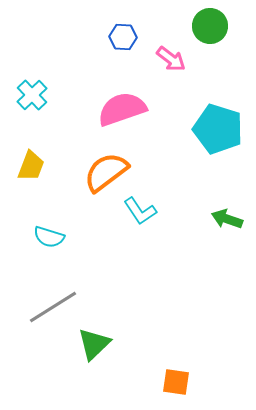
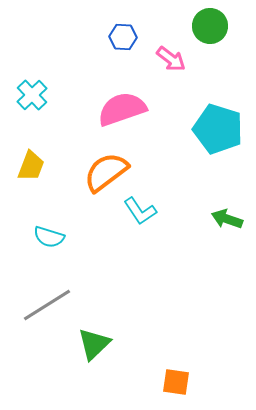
gray line: moved 6 px left, 2 px up
